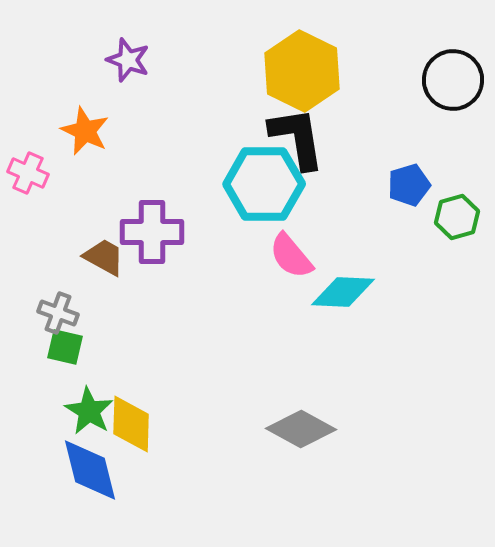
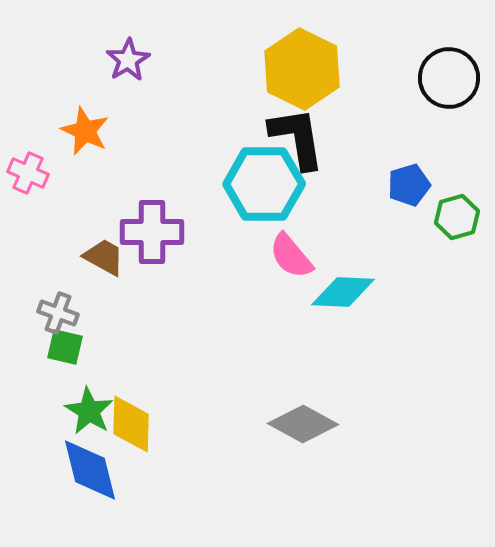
purple star: rotated 21 degrees clockwise
yellow hexagon: moved 2 px up
black circle: moved 4 px left, 2 px up
gray diamond: moved 2 px right, 5 px up
